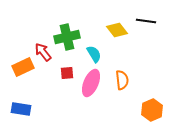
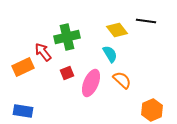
cyan semicircle: moved 16 px right
red square: rotated 16 degrees counterclockwise
orange semicircle: rotated 42 degrees counterclockwise
blue rectangle: moved 2 px right, 2 px down
